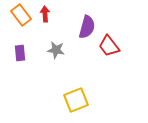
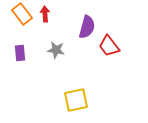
orange rectangle: moved 1 px right, 1 px up
yellow square: rotated 10 degrees clockwise
